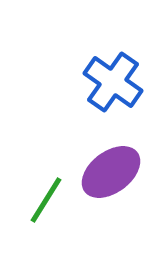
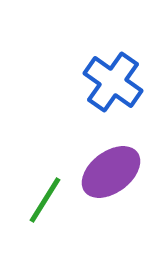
green line: moved 1 px left
